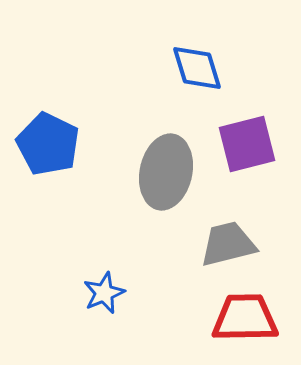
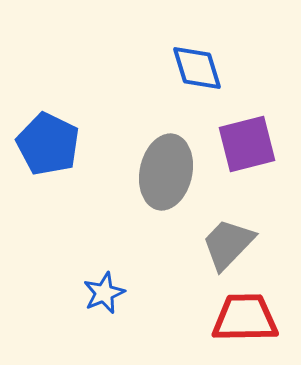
gray trapezoid: rotated 32 degrees counterclockwise
